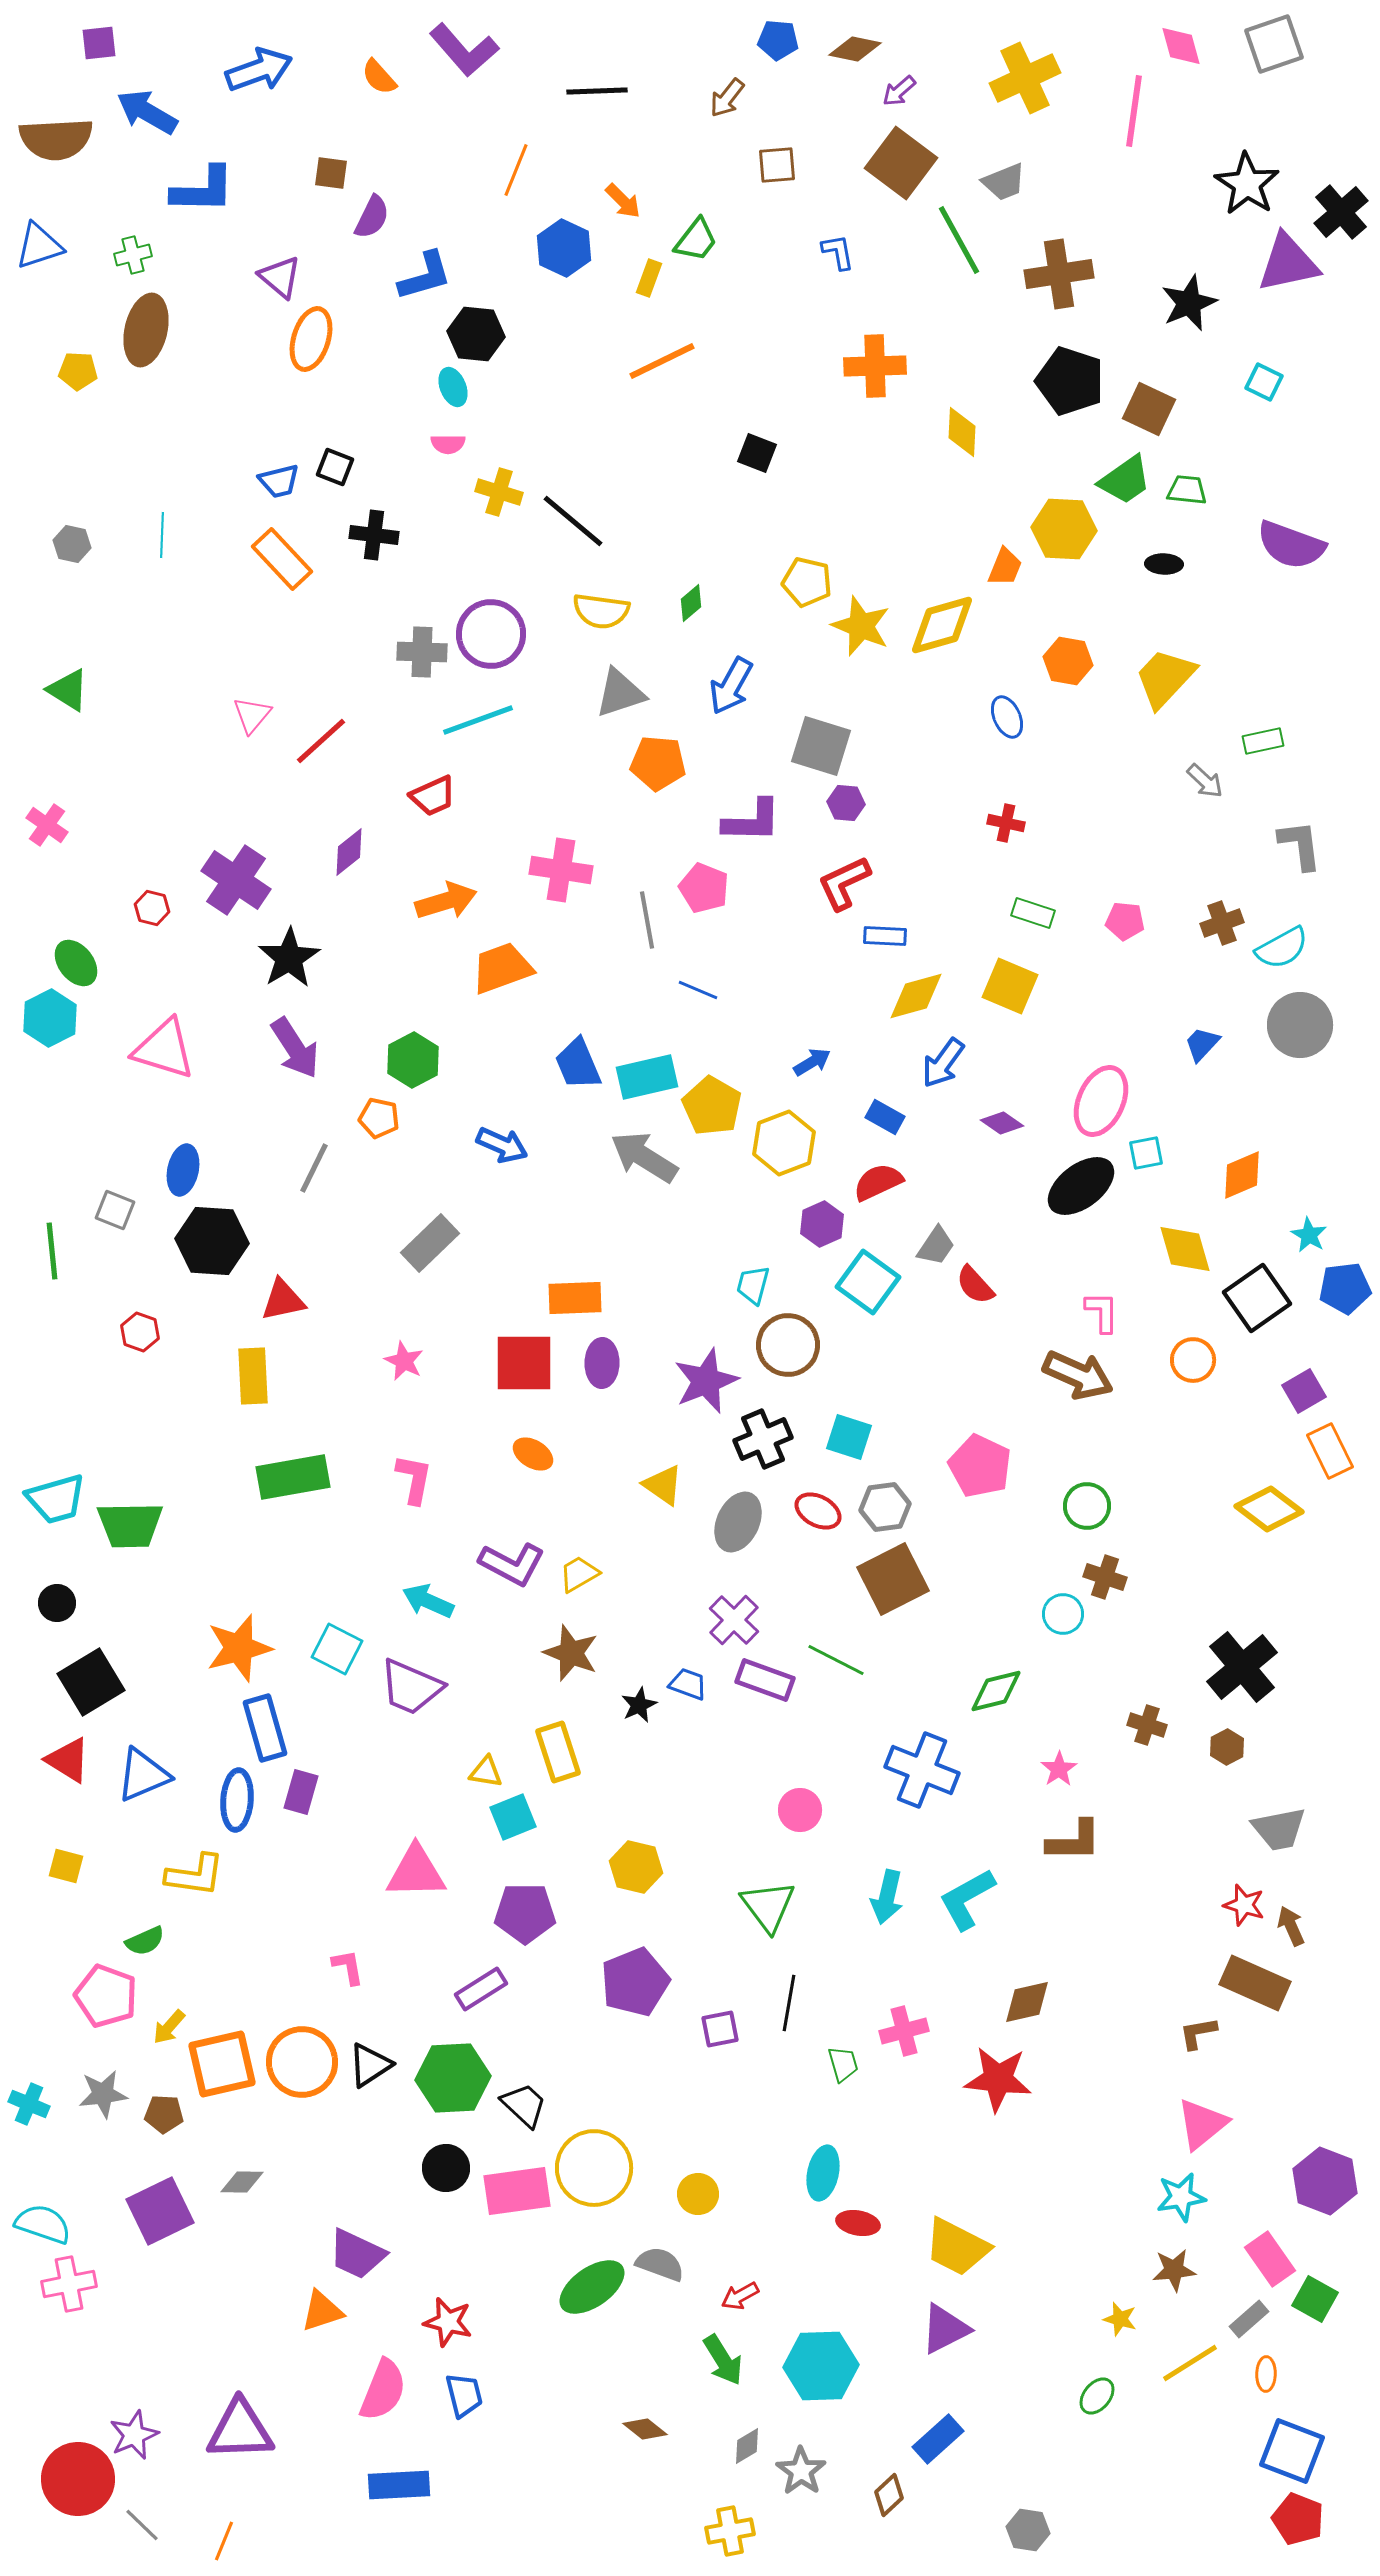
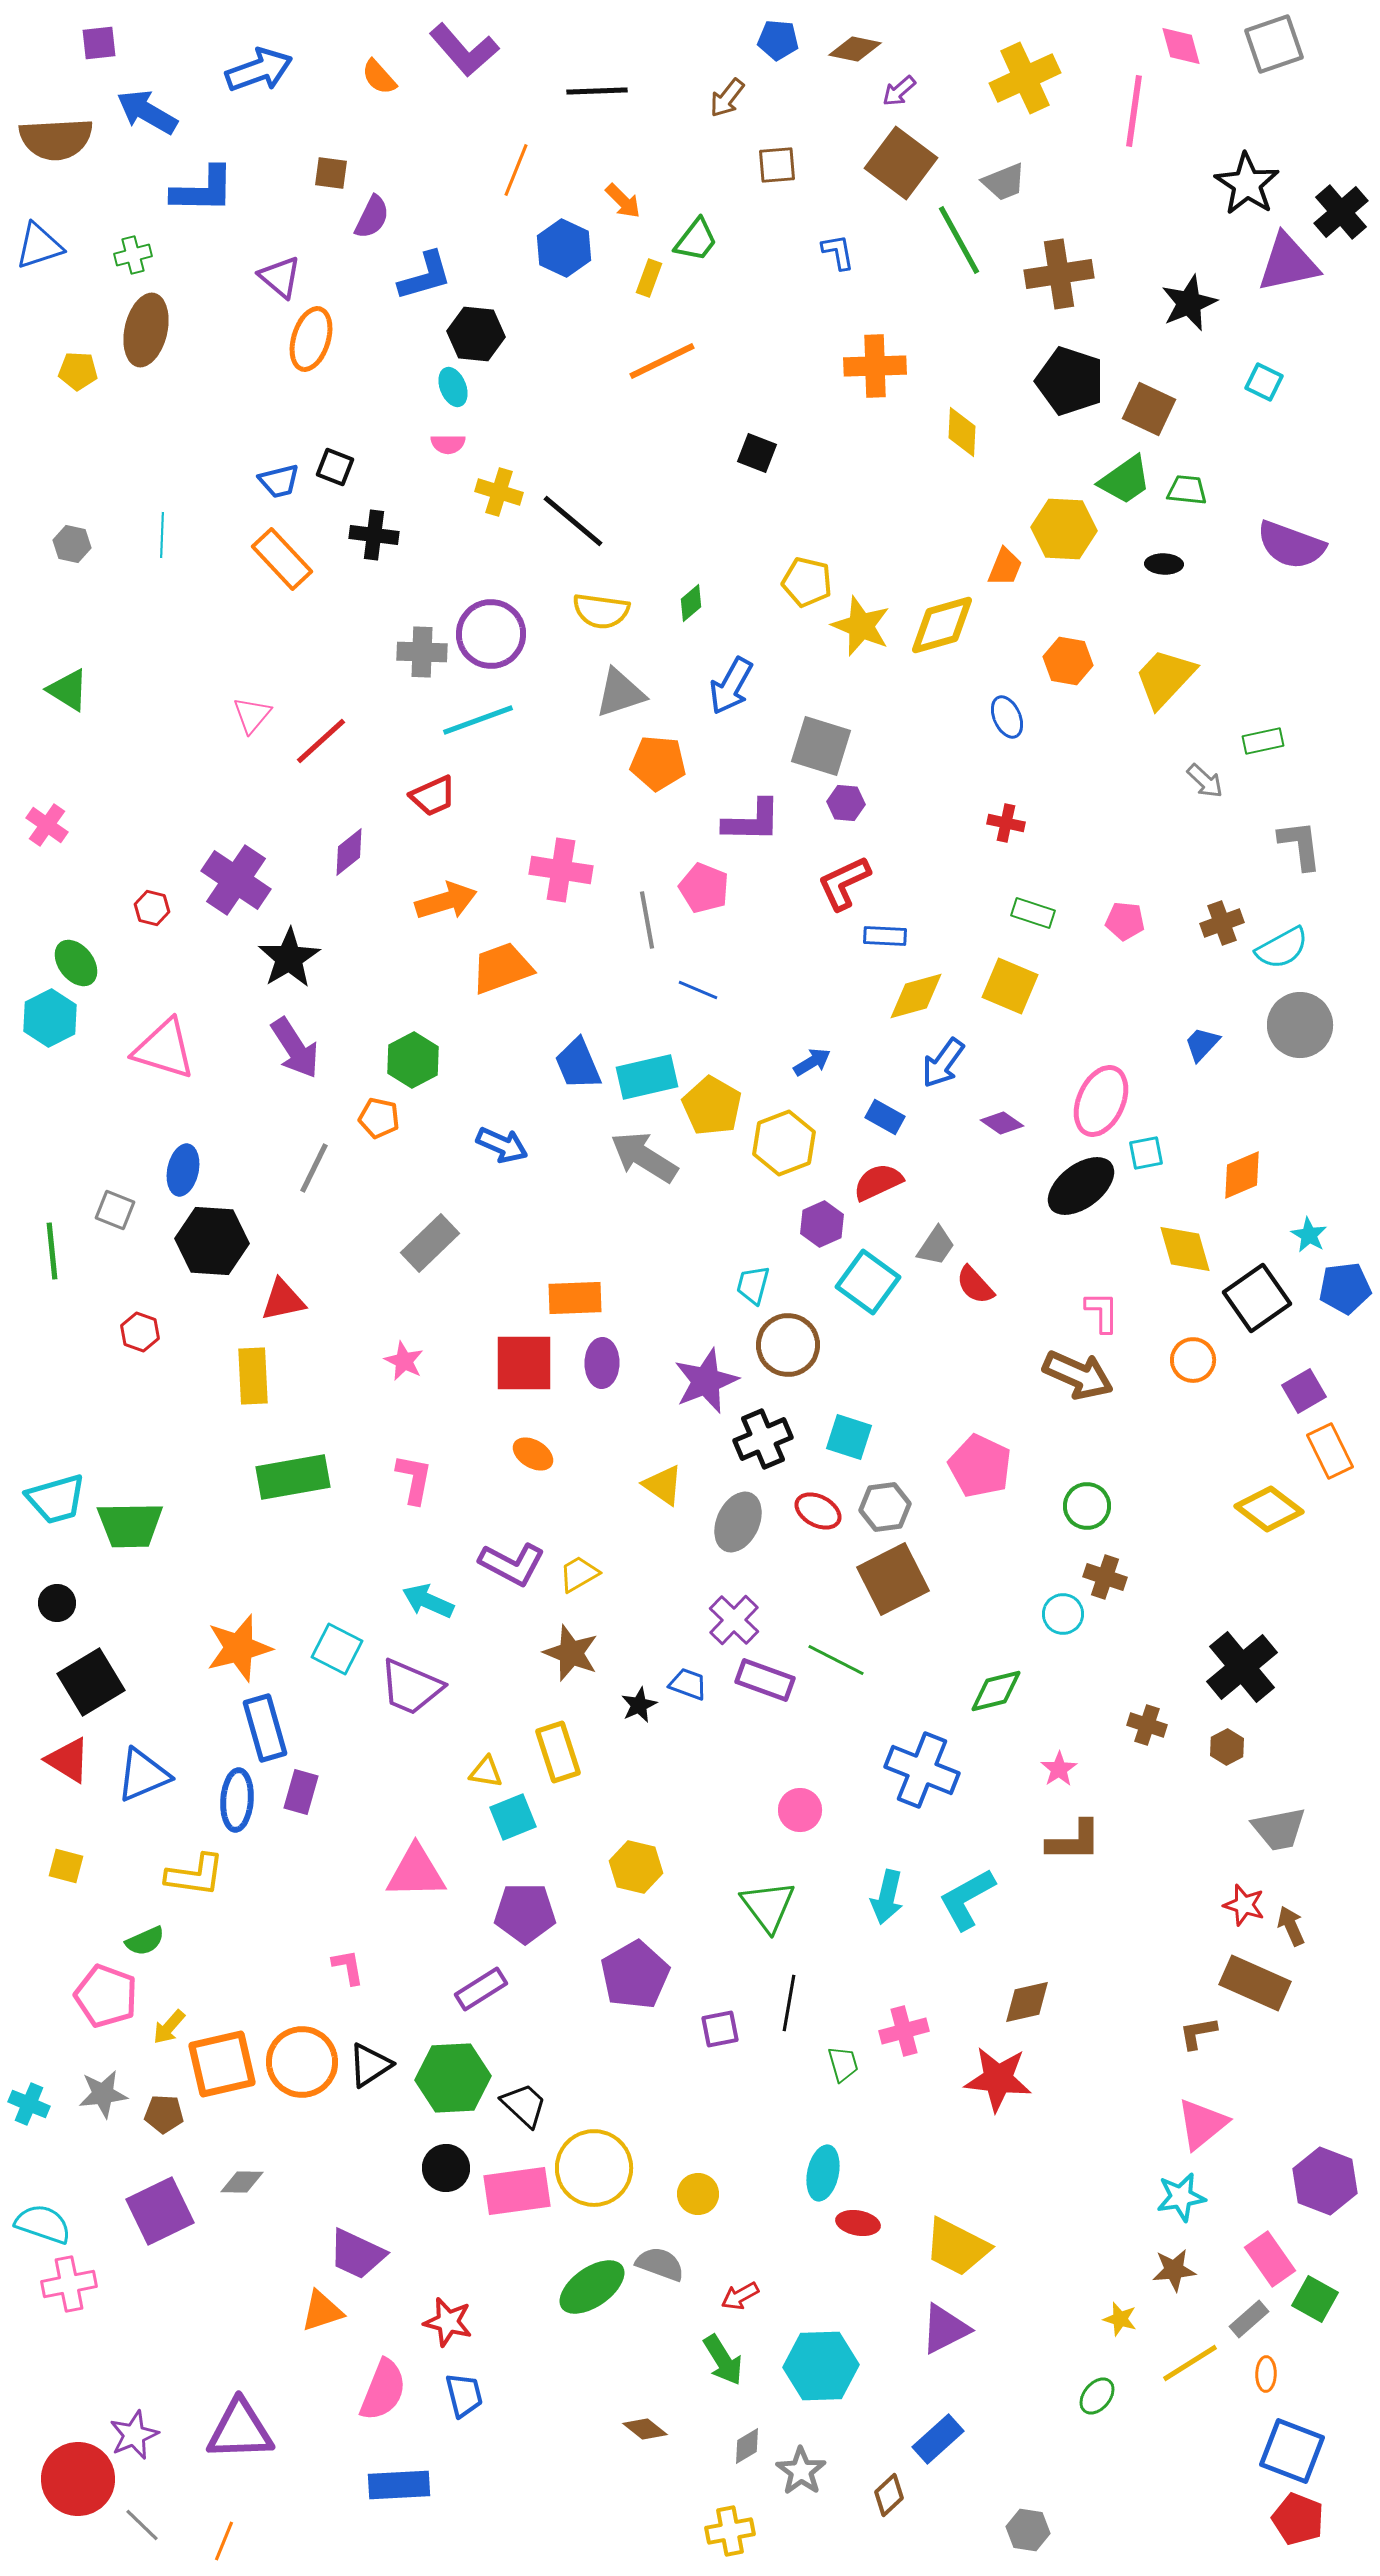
purple pentagon at (635, 1982): moved 7 px up; rotated 8 degrees counterclockwise
